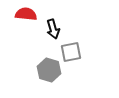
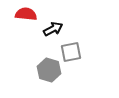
black arrow: rotated 102 degrees counterclockwise
